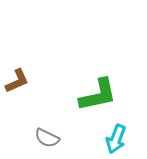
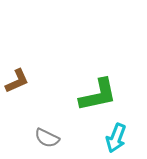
cyan arrow: moved 1 px up
